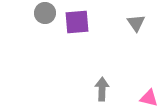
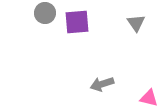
gray arrow: moved 5 px up; rotated 110 degrees counterclockwise
